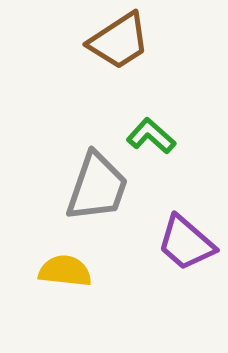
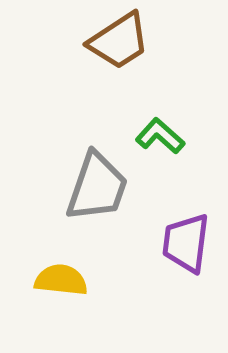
green L-shape: moved 9 px right
purple trapezoid: rotated 56 degrees clockwise
yellow semicircle: moved 4 px left, 9 px down
